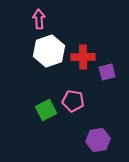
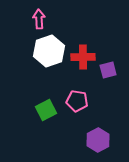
purple square: moved 1 px right, 2 px up
pink pentagon: moved 4 px right
purple hexagon: rotated 20 degrees counterclockwise
